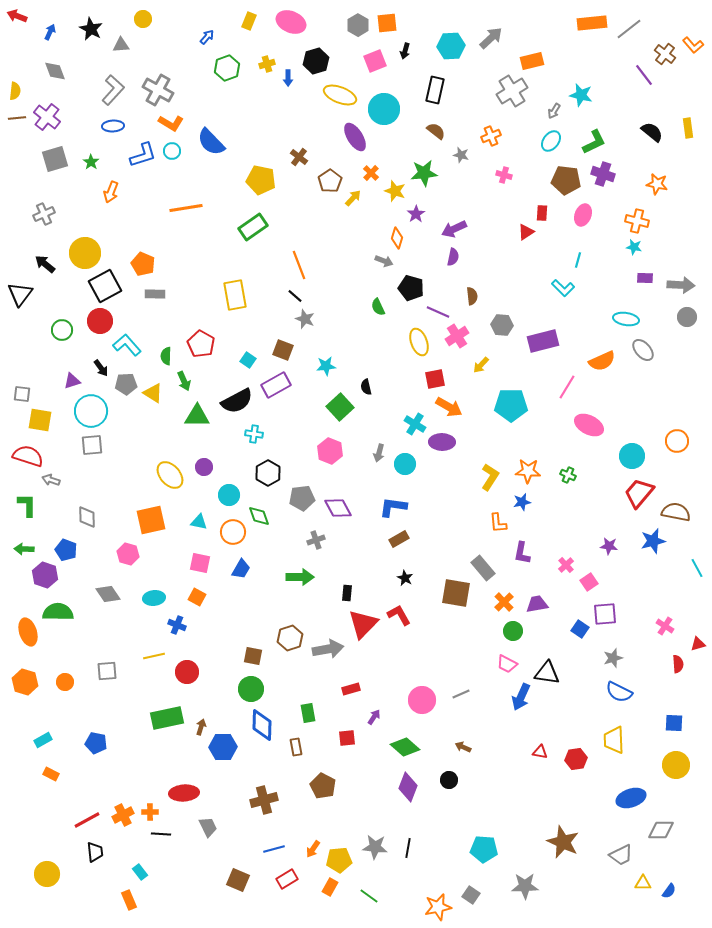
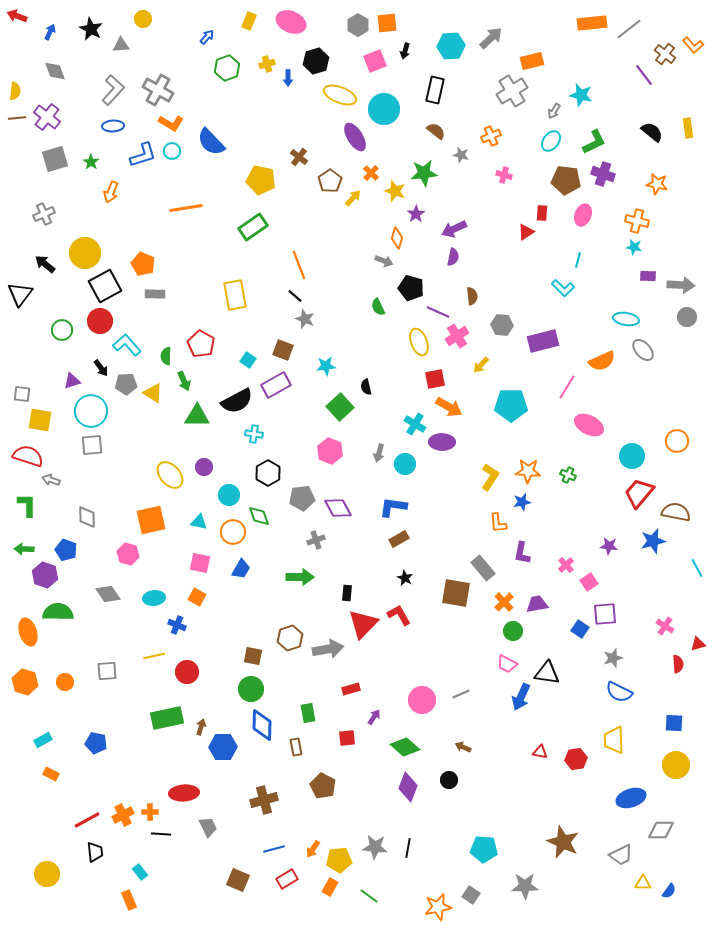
purple rectangle at (645, 278): moved 3 px right, 2 px up
